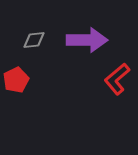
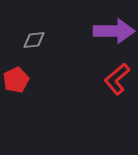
purple arrow: moved 27 px right, 9 px up
